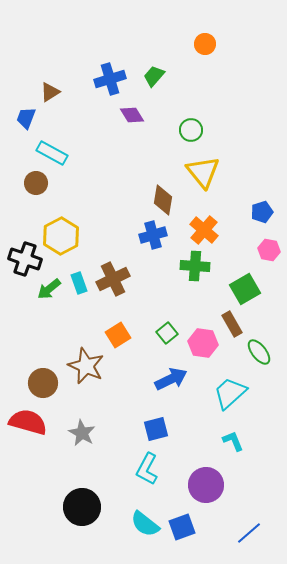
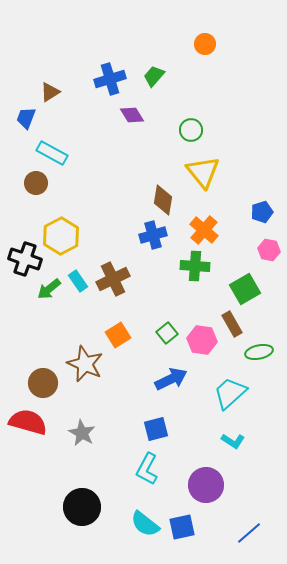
cyan rectangle at (79, 283): moved 1 px left, 2 px up; rotated 15 degrees counterclockwise
pink hexagon at (203, 343): moved 1 px left, 3 px up
green ellipse at (259, 352): rotated 64 degrees counterclockwise
brown star at (86, 366): moved 1 px left, 2 px up
cyan L-shape at (233, 441): rotated 145 degrees clockwise
blue square at (182, 527): rotated 8 degrees clockwise
